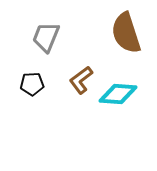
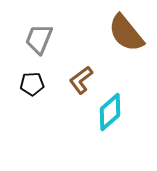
brown semicircle: rotated 21 degrees counterclockwise
gray trapezoid: moved 7 px left, 2 px down
cyan diamond: moved 8 px left, 18 px down; rotated 45 degrees counterclockwise
